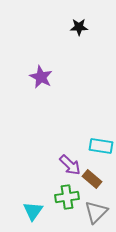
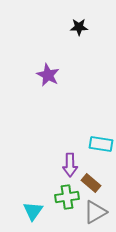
purple star: moved 7 px right, 2 px up
cyan rectangle: moved 2 px up
purple arrow: rotated 45 degrees clockwise
brown rectangle: moved 1 px left, 4 px down
gray triangle: moved 1 px left; rotated 15 degrees clockwise
